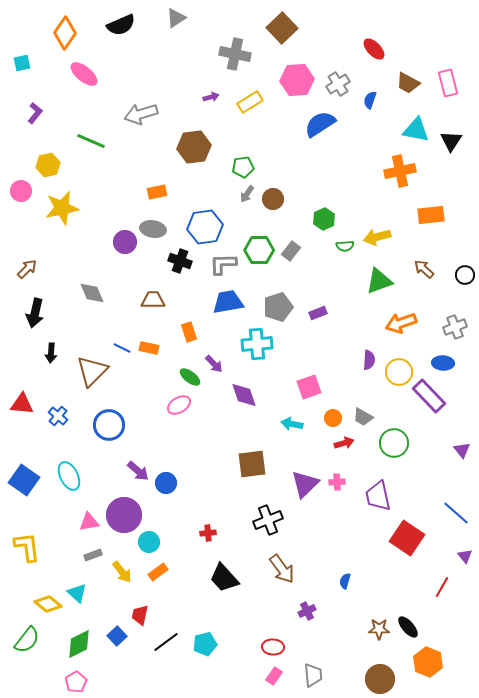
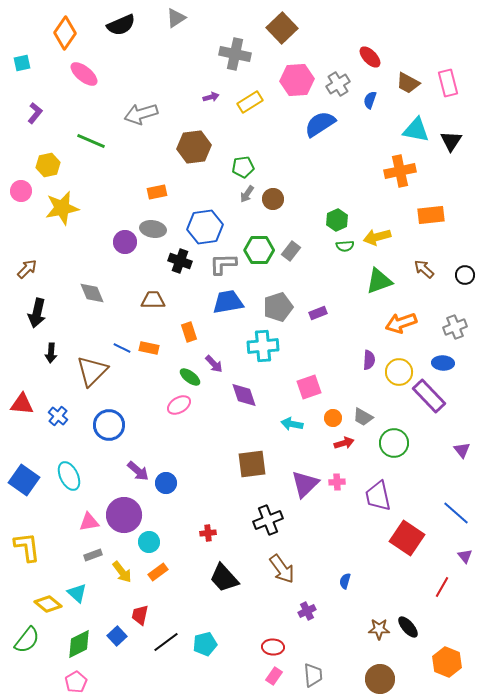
red ellipse at (374, 49): moved 4 px left, 8 px down
green hexagon at (324, 219): moved 13 px right, 1 px down
black arrow at (35, 313): moved 2 px right
cyan cross at (257, 344): moved 6 px right, 2 px down
orange hexagon at (428, 662): moved 19 px right
